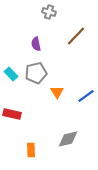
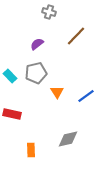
purple semicircle: moved 1 px right; rotated 64 degrees clockwise
cyan rectangle: moved 1 px left, 2 px down
